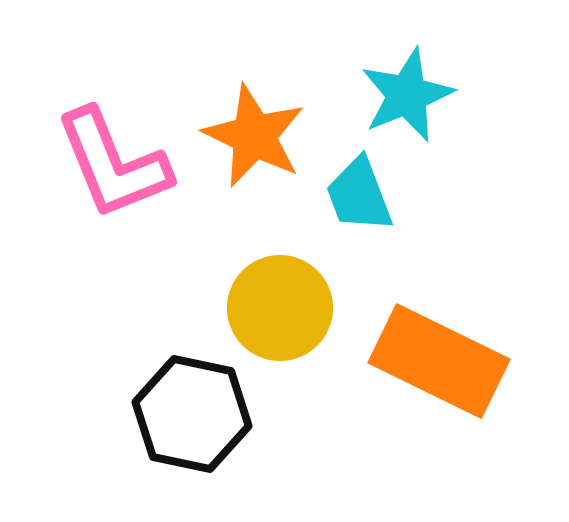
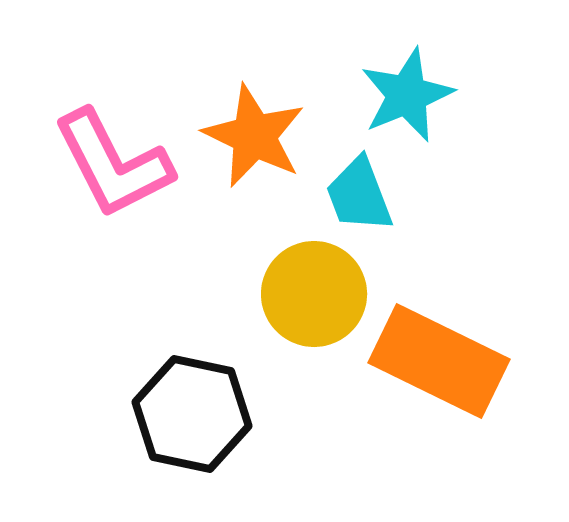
pink L-shape: rotated 5 degrees counterclockwise
yellow circle: moved 34 px right, 14 px up
